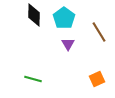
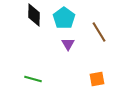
orange square: rotated 14 degrees clockwise
